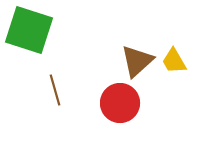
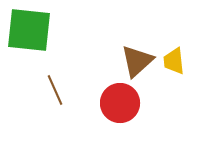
green square: rotated 12 degrees counterclockwise
yellow trapezoid: rotated 24 degrees clockwise
brown line: rotated 8 degrees counterclockwise
